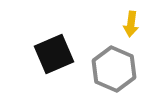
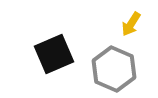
yellow arrow: rotated 25 degrees clockwise
